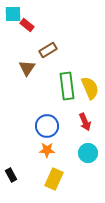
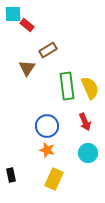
orange star: rotated 14 degrees clockwise
black rectangle: rotated 16 degrees clockwise
